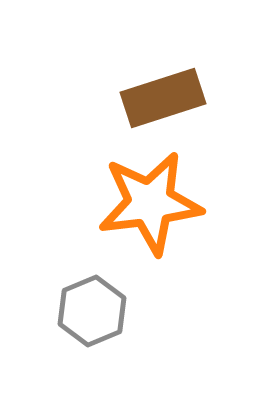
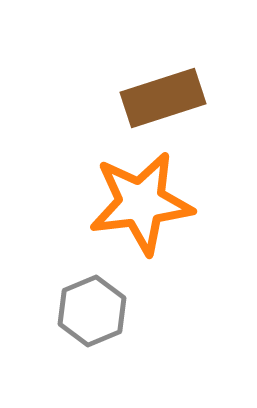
orange star: moved 9 px left
